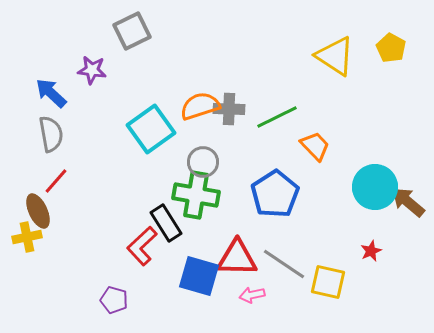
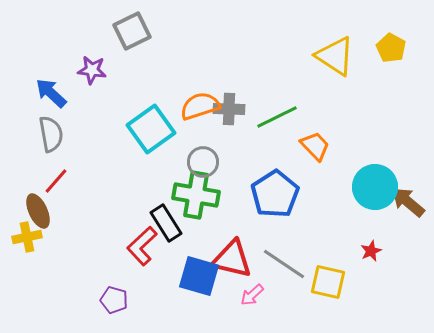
red triangle: moved 5 px left, 1 px down; rotated 12 degrees clockwise
pink arrow: rotated 30 degrees counterclockwise
